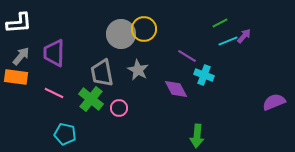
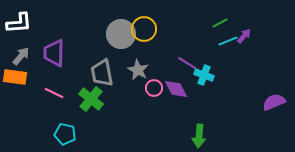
purple line: moved 7 px down
orange rectangle: moved 1 px left
pink circle: moved 35 px right, 20 px up
green arrow: moved 2 px right
